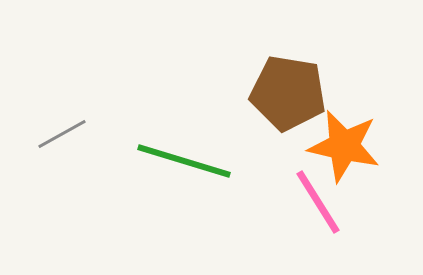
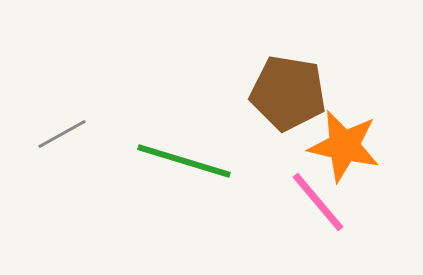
pink line: rotated 8 degrees counterclockwise
